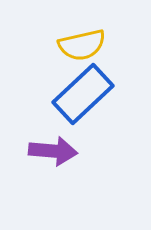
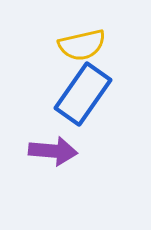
blue rectangle: rotated 12 degrees counterclockwise
